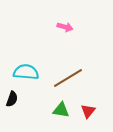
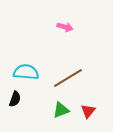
black semicircle: moved 3 px right
green triangle: rotated 30 degrees counterclockwise
